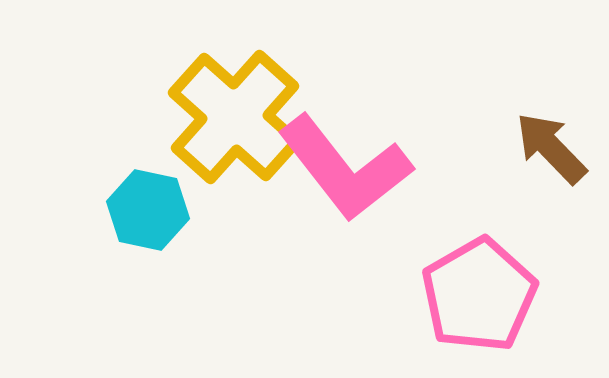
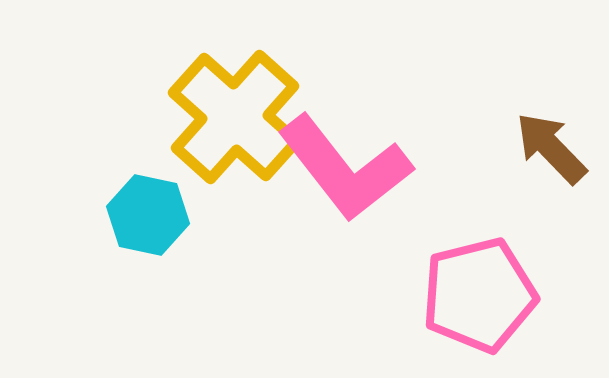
cyan hexagon: moved 5 px down
pink pentagon: rotated 16 degrees clockwise
